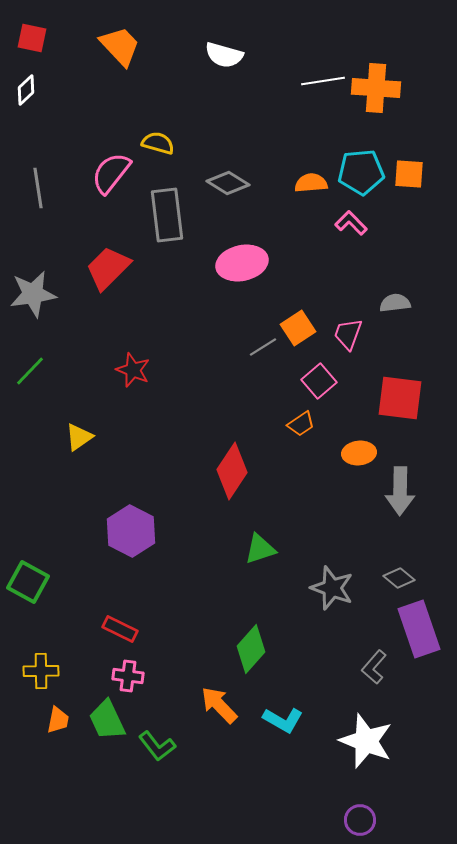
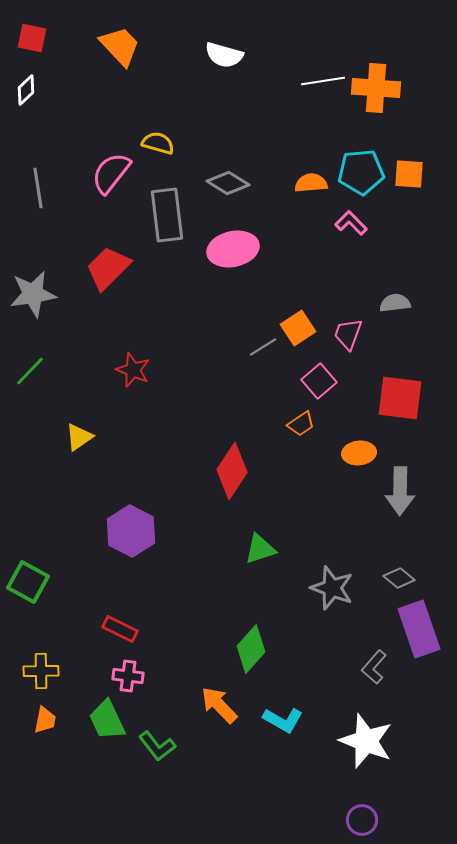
pink ellipse at (242, 263): moved 9 px left, 14 px up
orange trapezoid at (58, 720): moved 13 px left
purple circle at (360, 820): moved 2 px right
